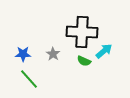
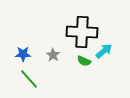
gray star: moved 1 px down
